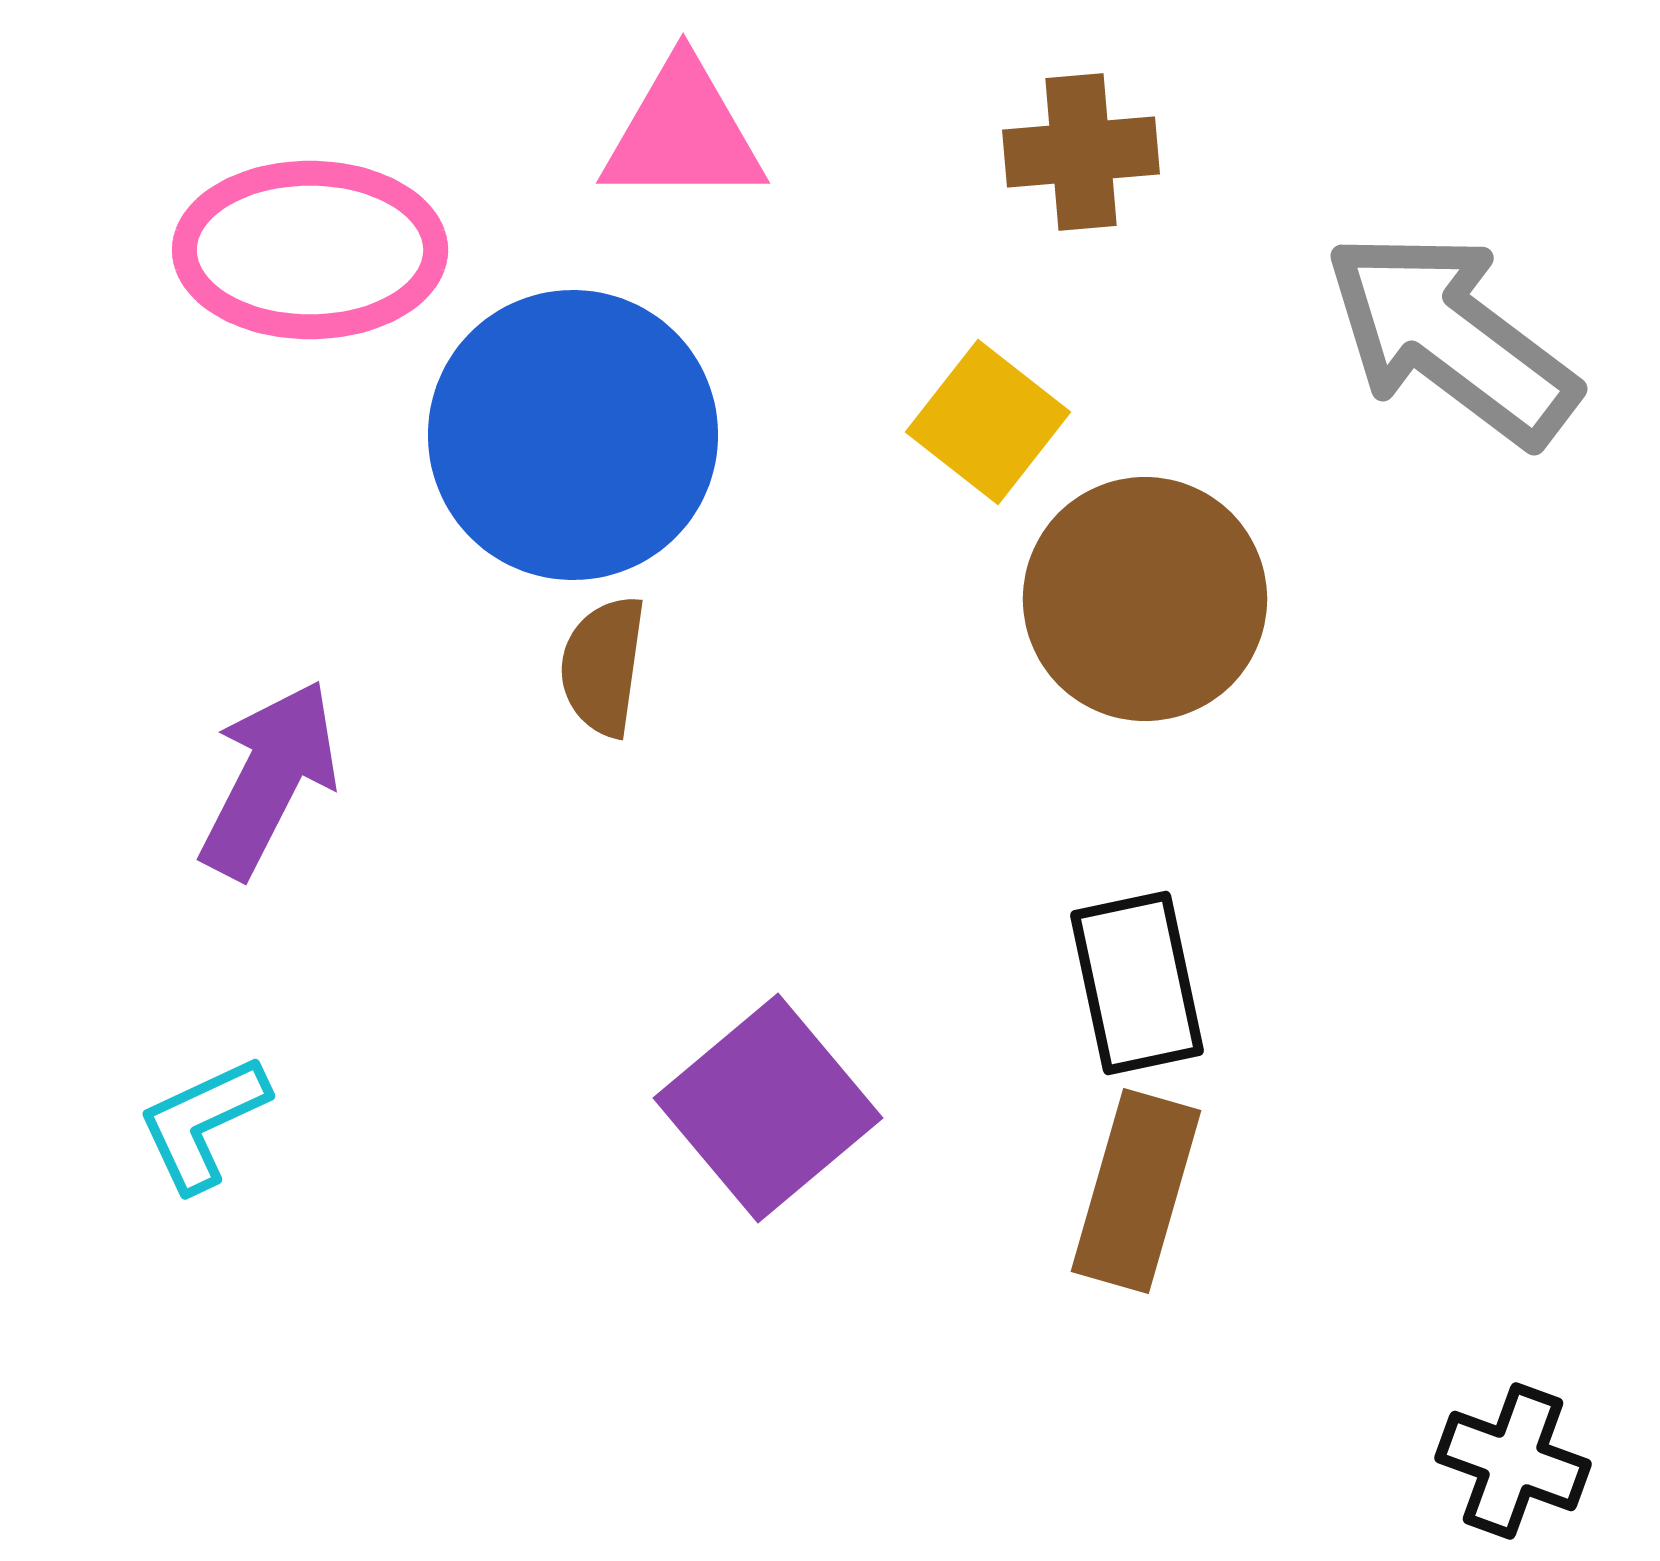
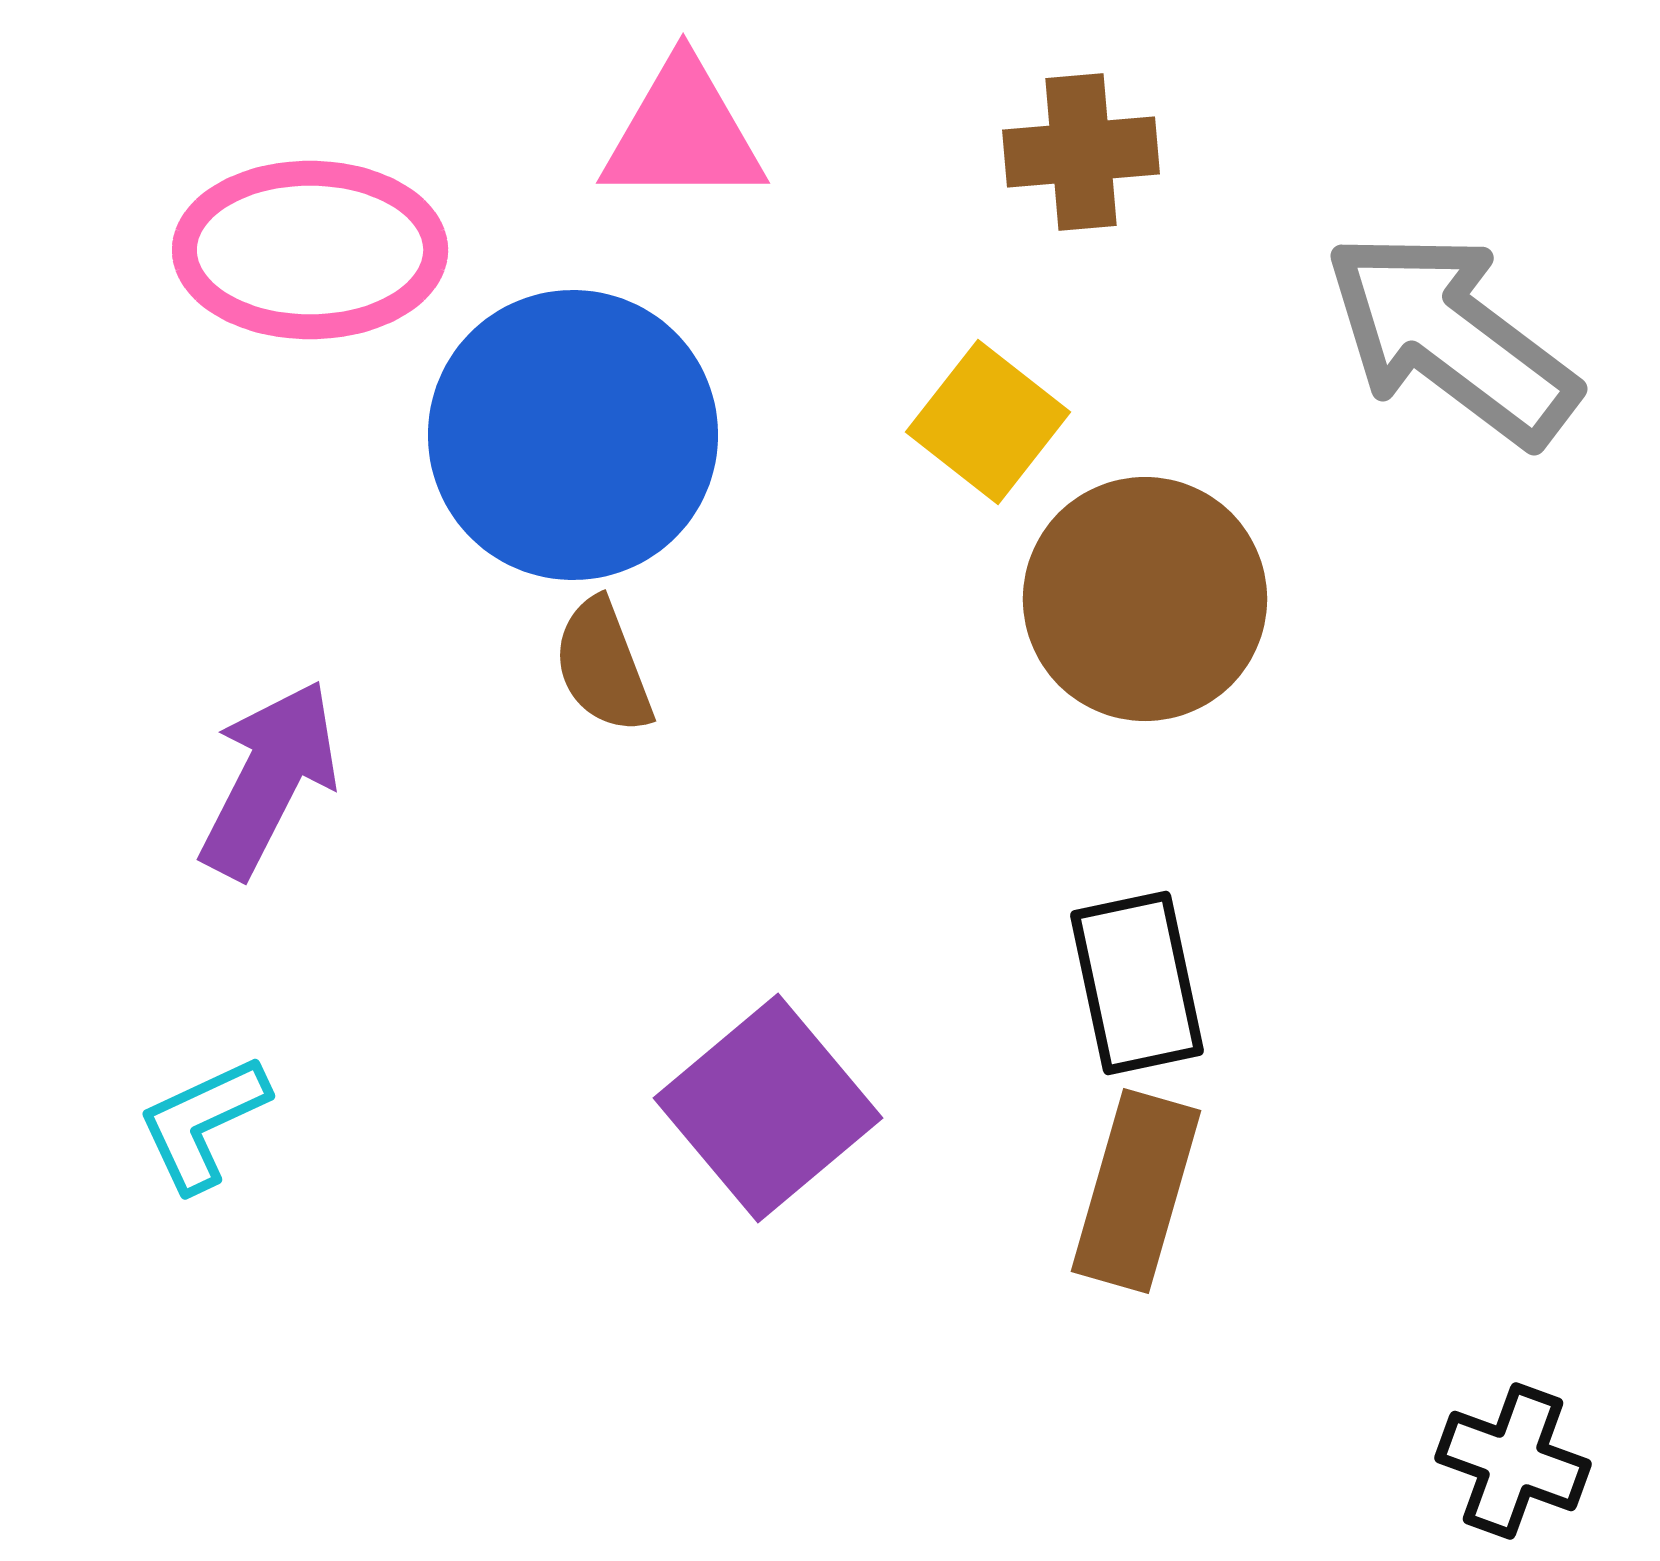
brown semicircle: rotated 29 degrees counterclockwise
